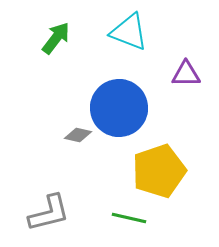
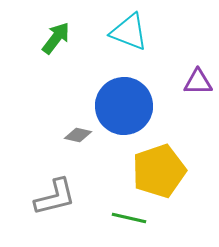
purple triangle: moved 12 px right, 8 px down
blue circle: moved 5 px right, 2 px up
gray L-shape: moved 6 px right, 16 px up
